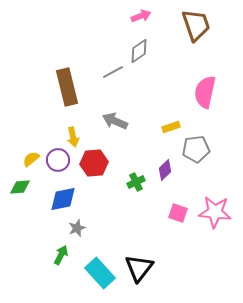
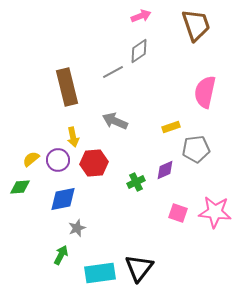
purple diamond: rotated 20 degrees clockwise
cyan rectangle: rotated 56 degrees counterclockwise
